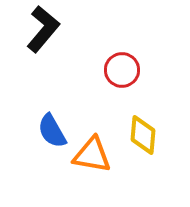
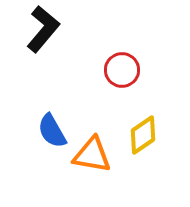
yellow diamond: rotated 51 degrees clockwise
